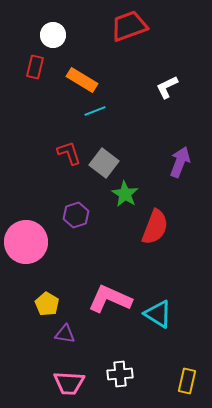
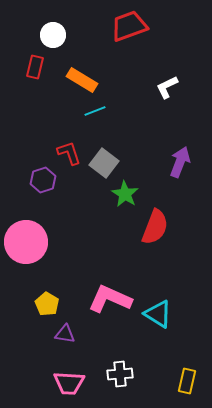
purple hexagon: moved 33 px left, 35 px up
